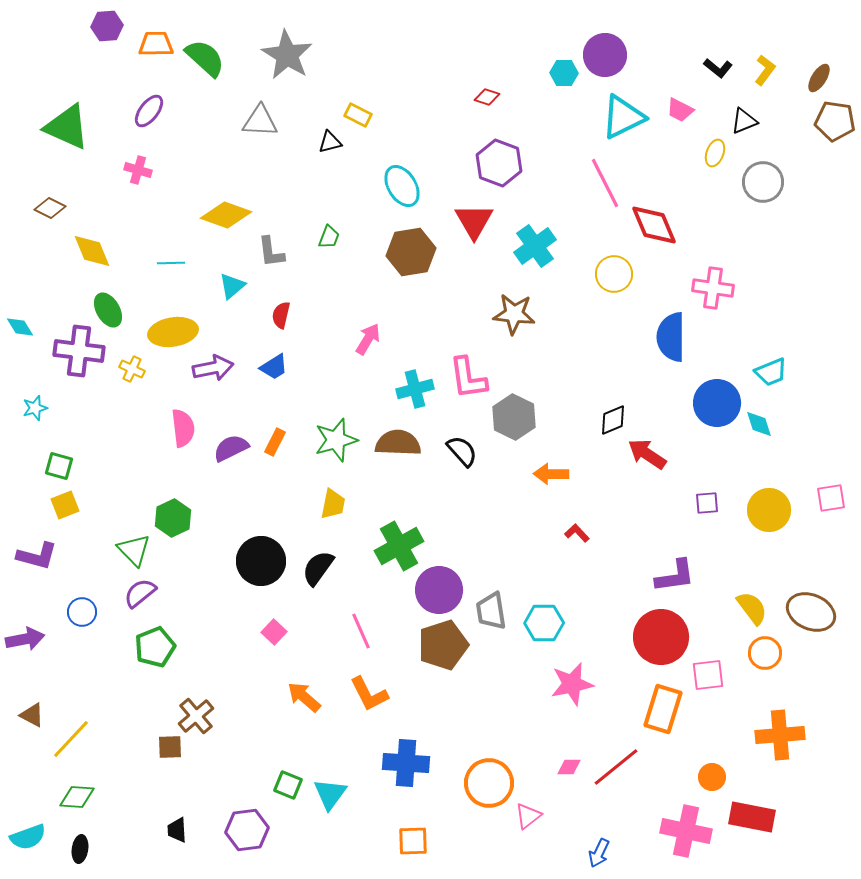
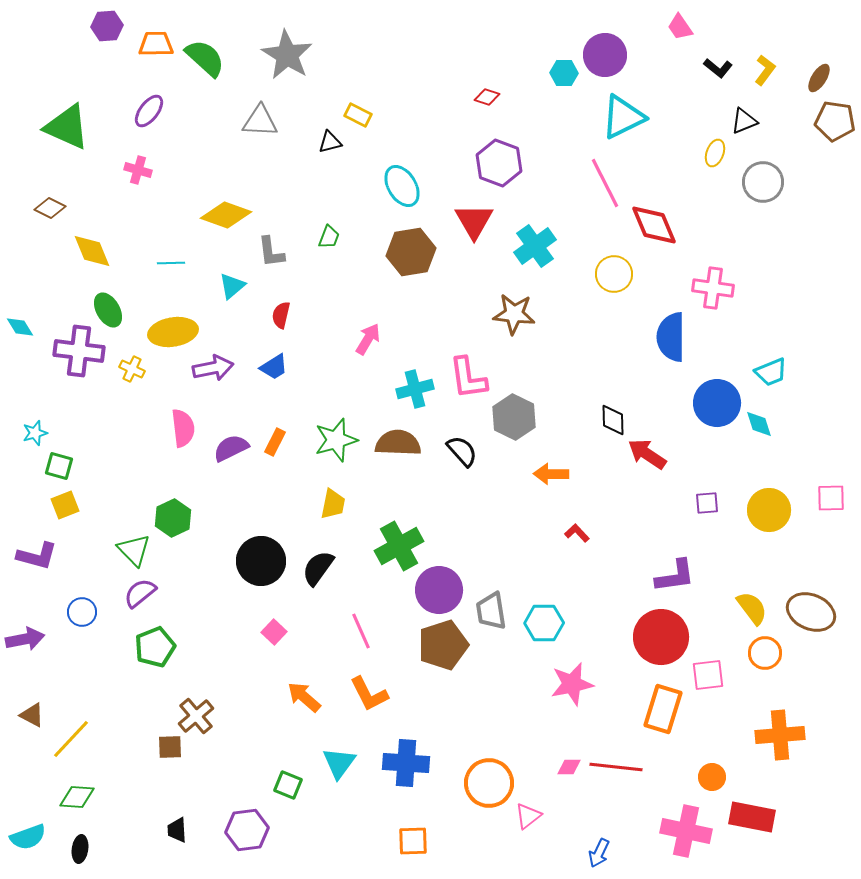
pink trapezoid at (680, 110): moved 83 px up; rotated 28 degrees clockwise
cyan star at (35, 408): moved 25 px down
black diamond at (613, 420): rotated 68 degrees counterclockwise
pink square at (831, 498): rotated 8 degrees clockwise
red line at (616, 767): rotated 45 degrees clockwise
cyan triangle at (330, 794): moved 9 px right, 31 px up
